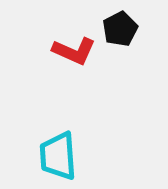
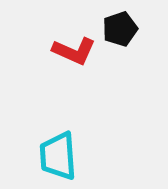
black pentagon: rotated 8 degrees clockwise
